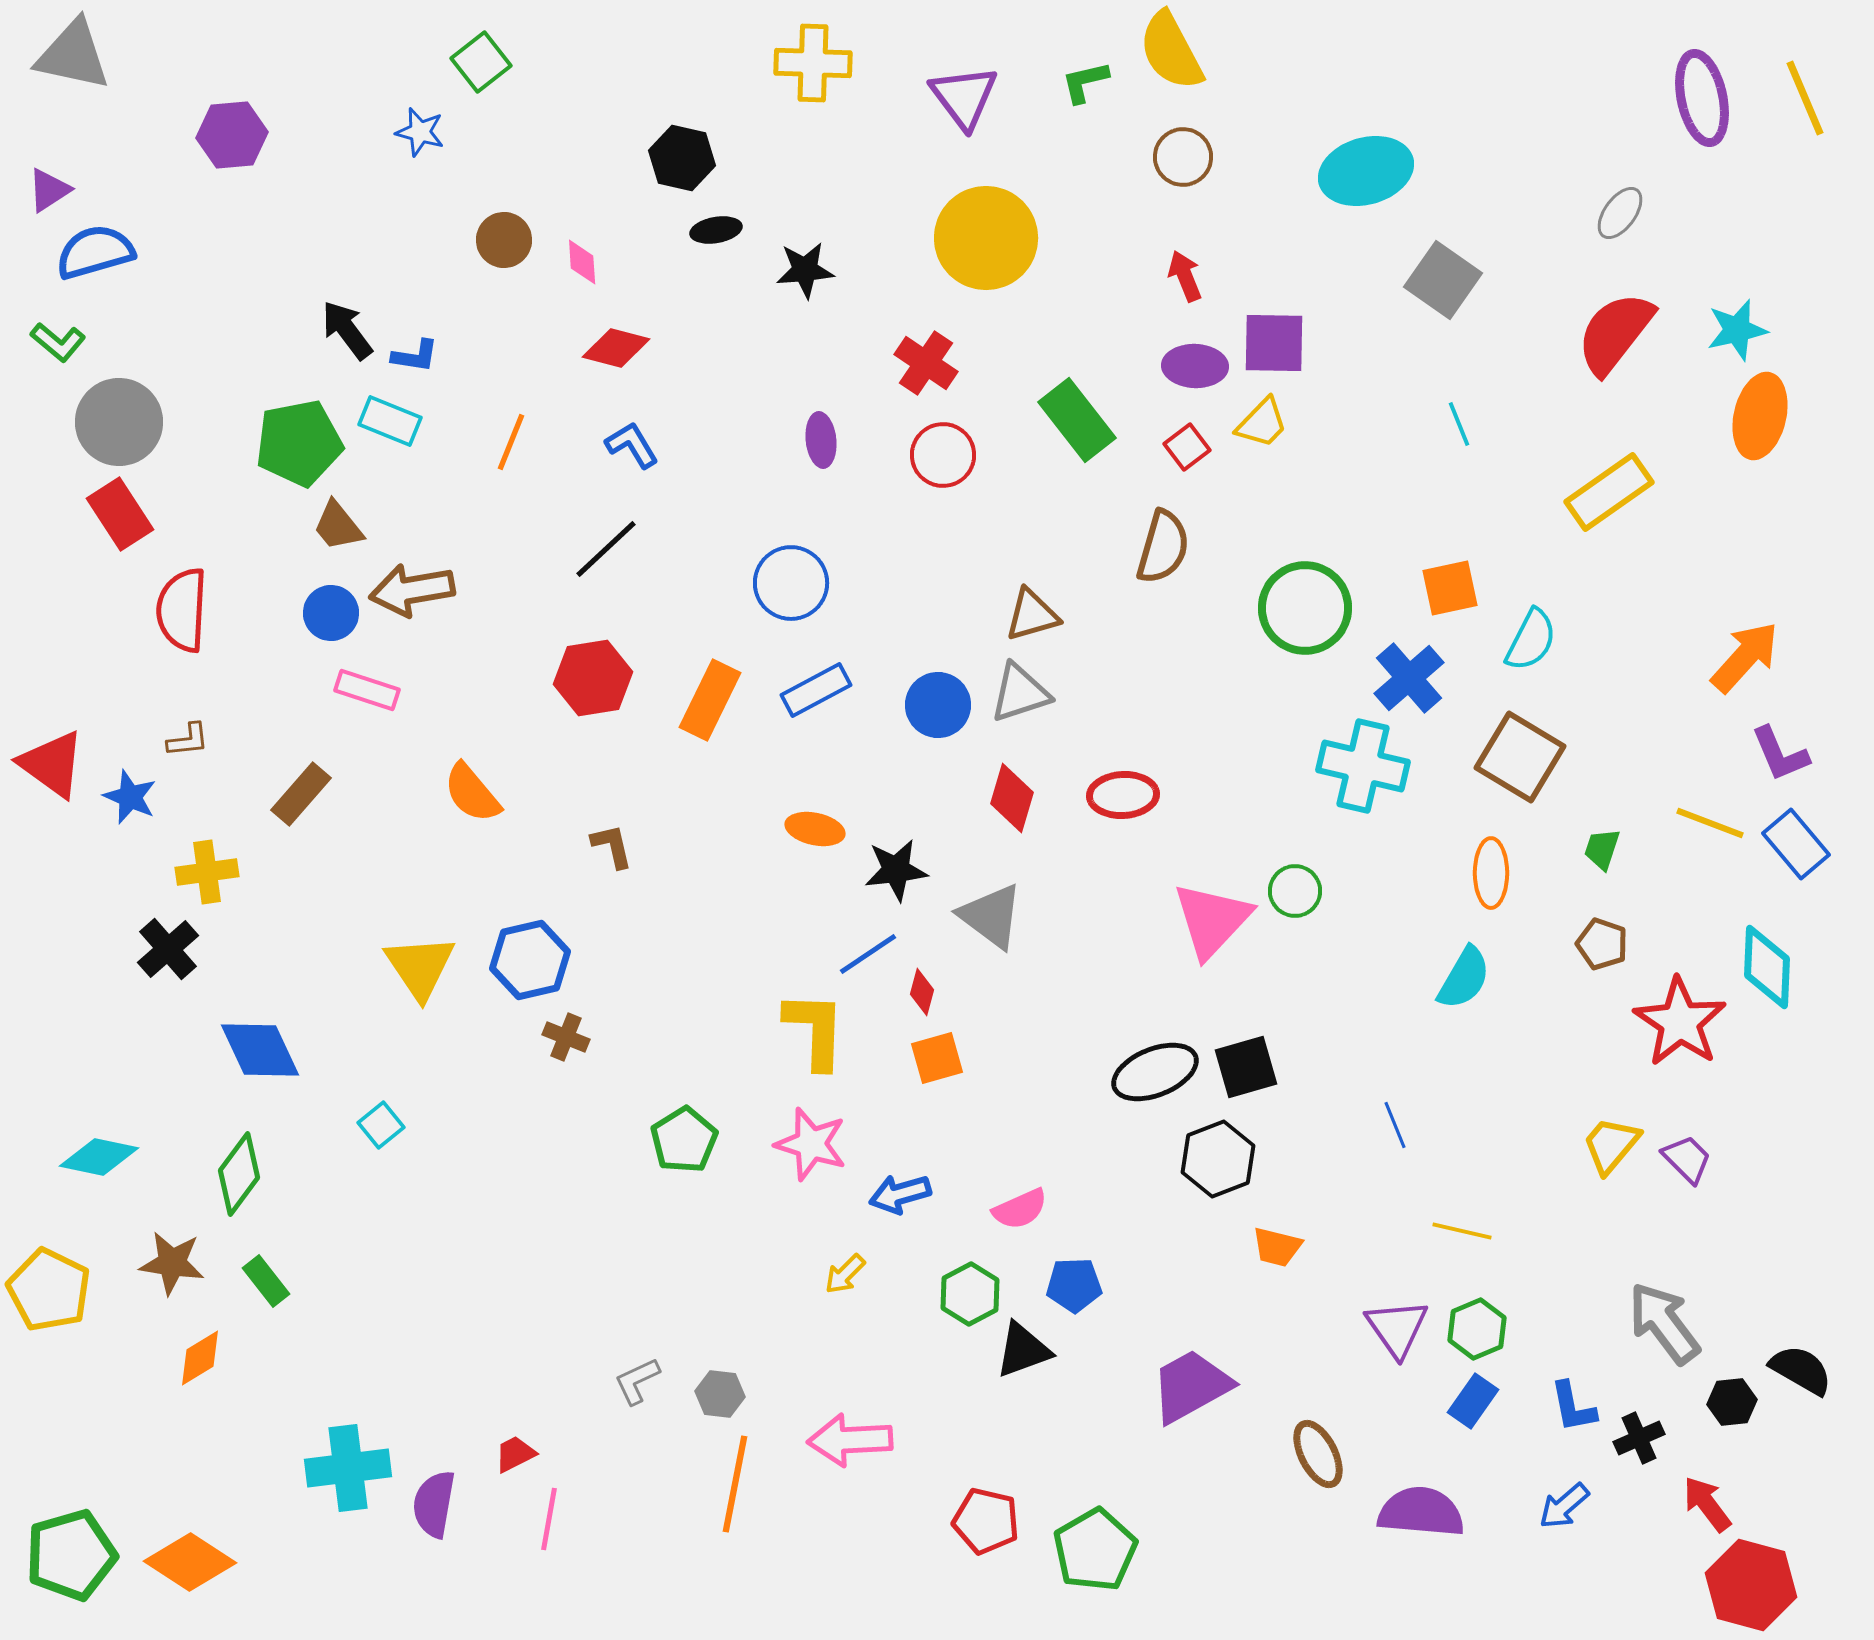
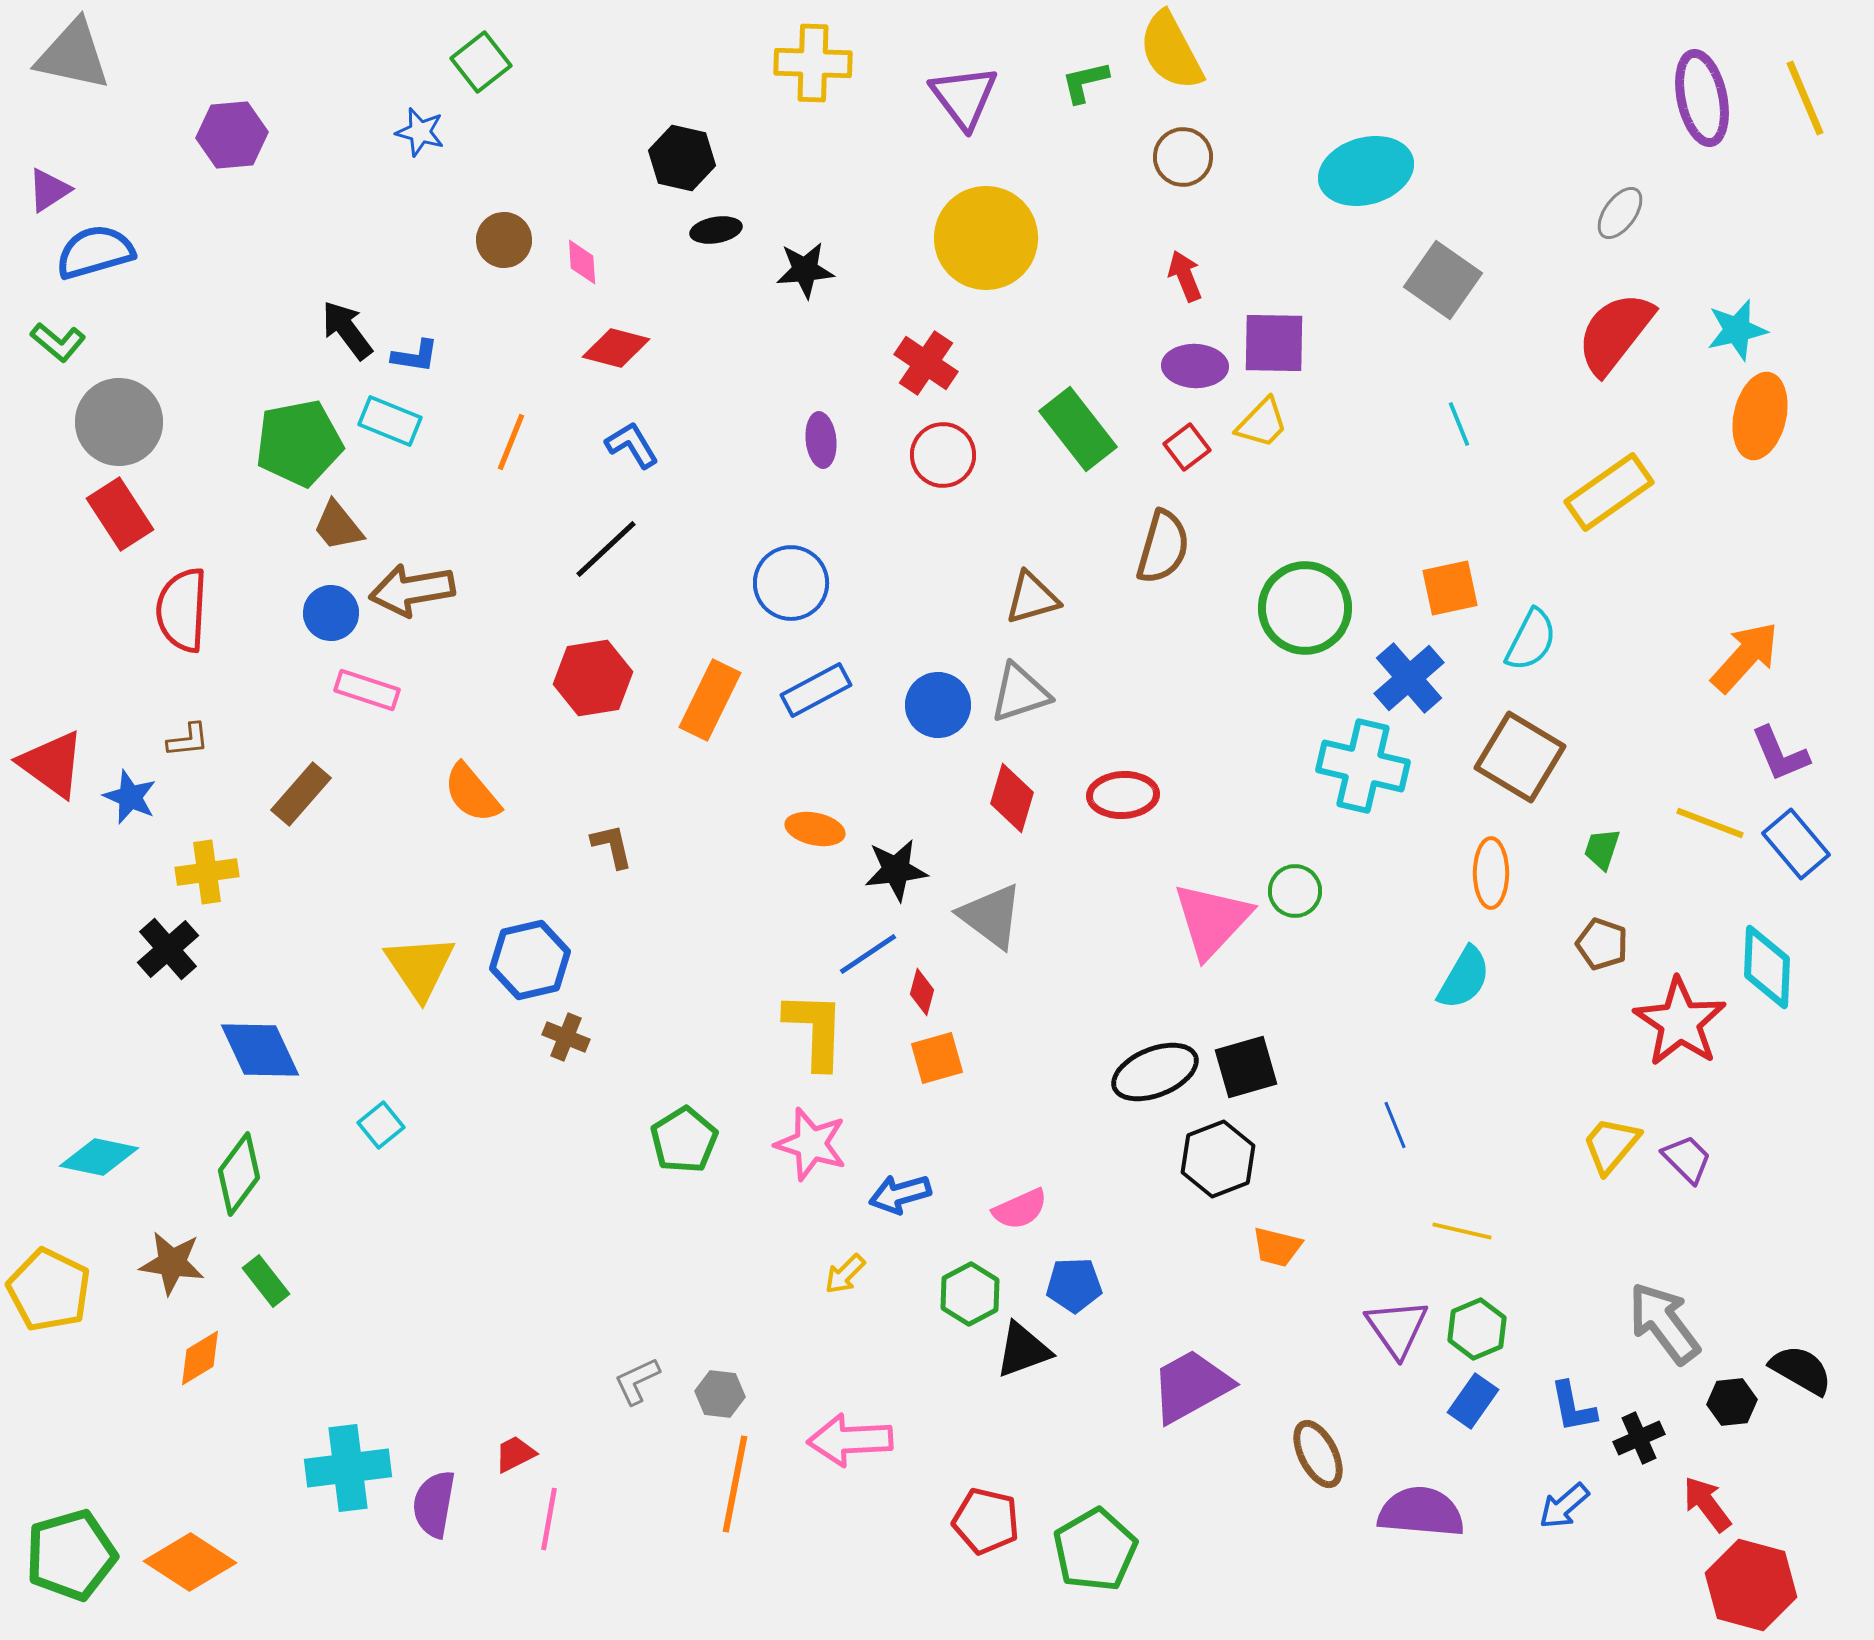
green rectangle at (1077, 420): moved 1 px right, 9 px down
brown triangle at (1032, 615): moved 17 px up
